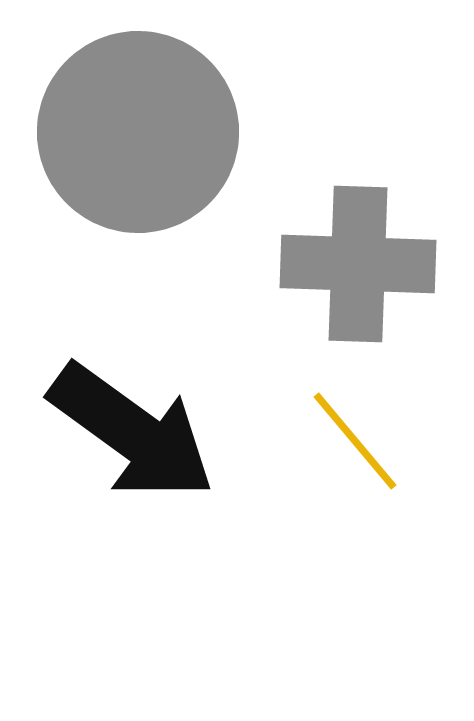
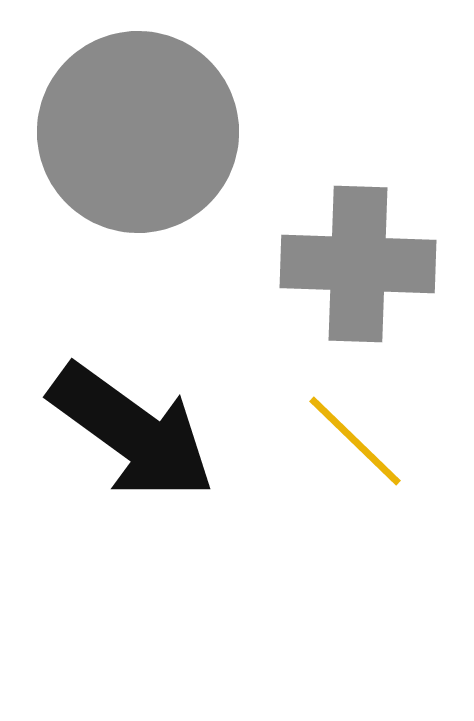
yellow line: rotated 6 degrees counterclockwise
